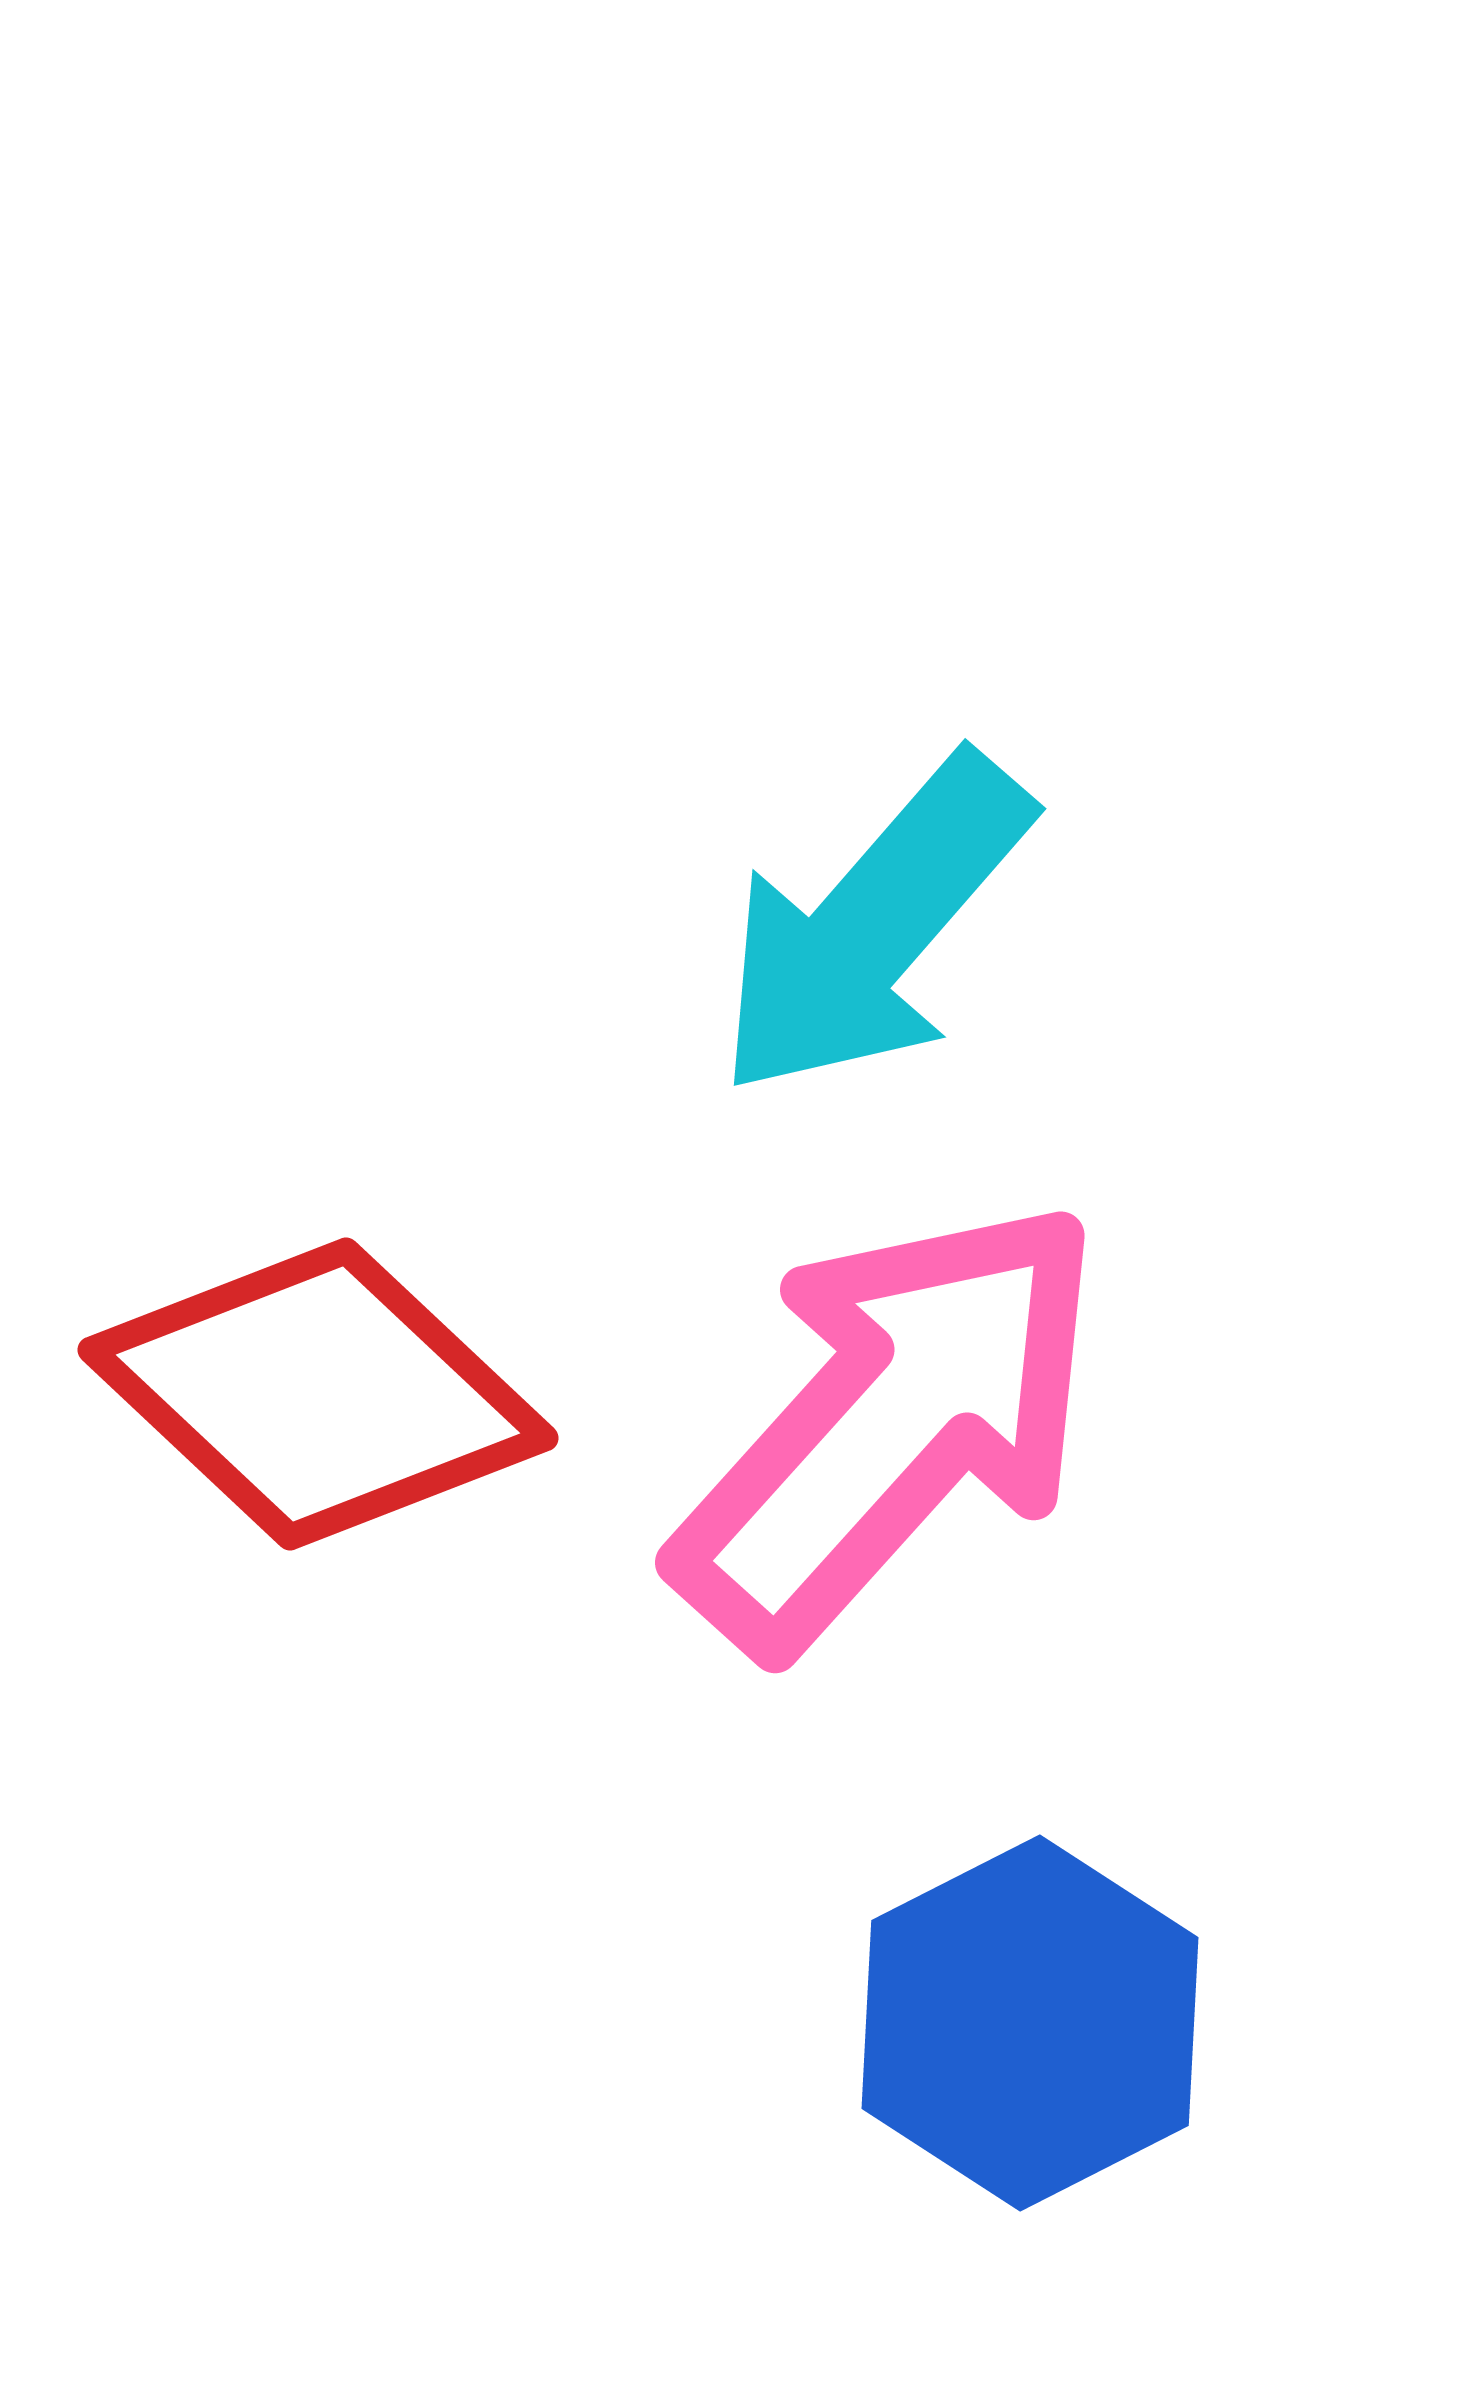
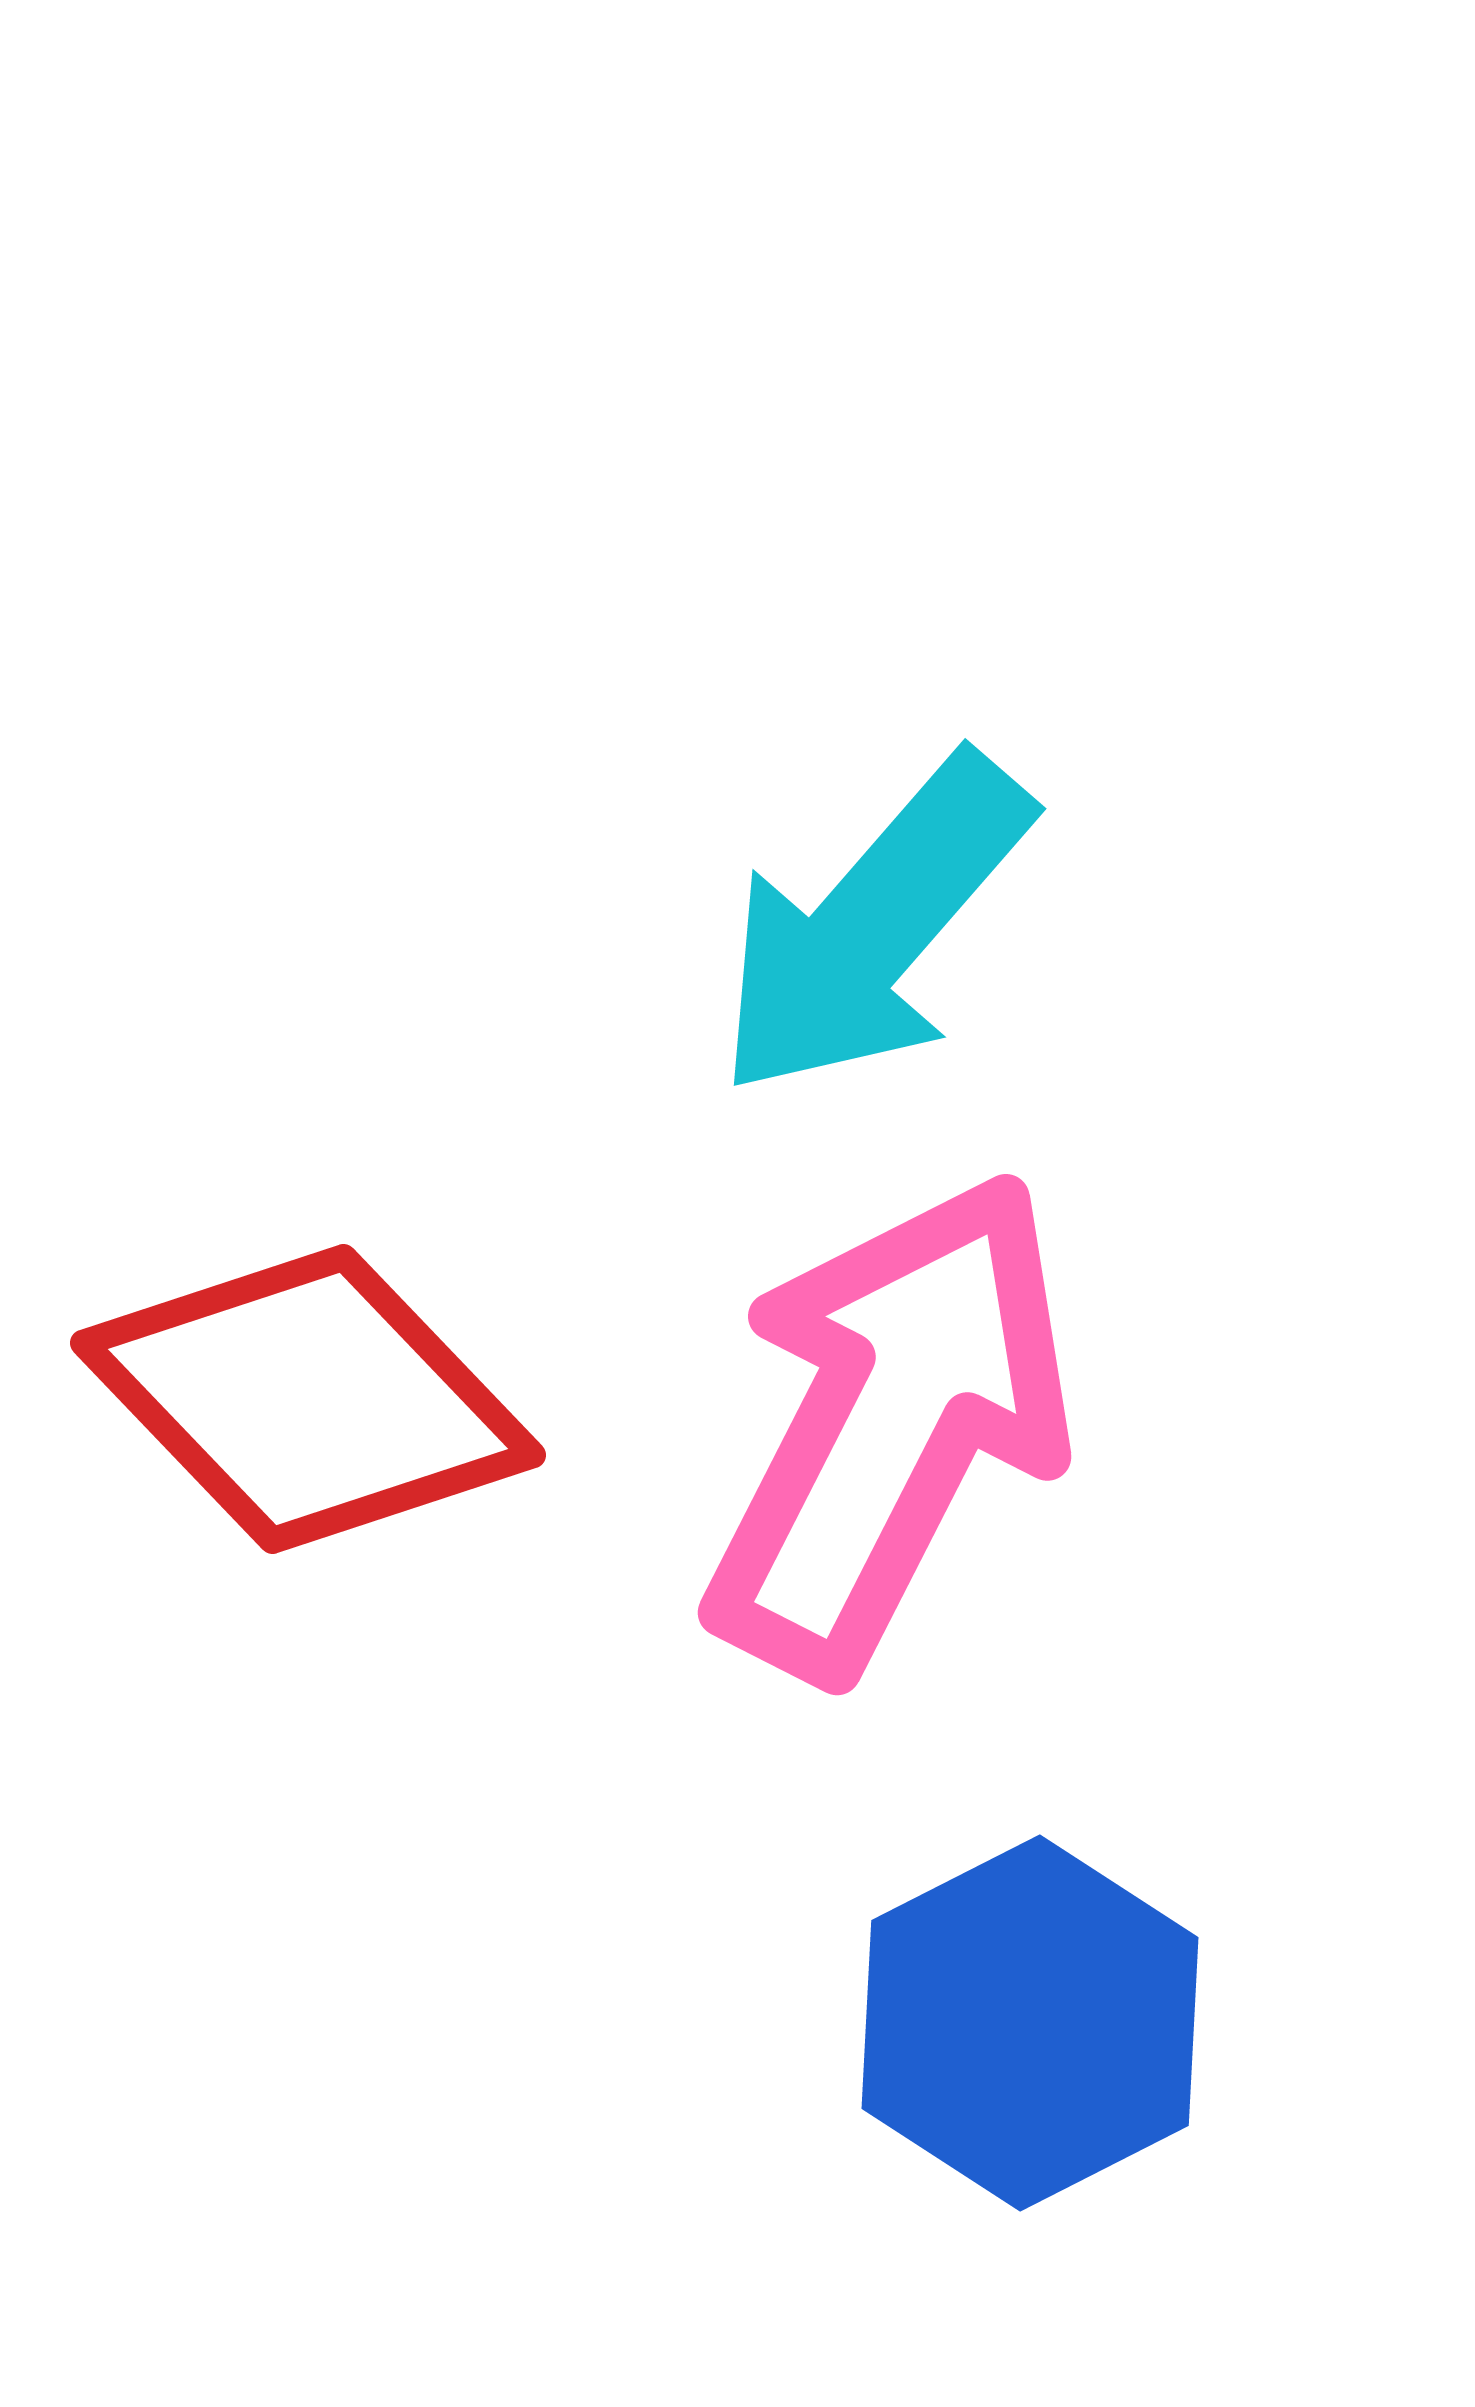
red diamond: moved 10 px left, 5 px down; rotated 3 degrees clockwise
pink arrow: rotated 15 degrees counterclockwise
